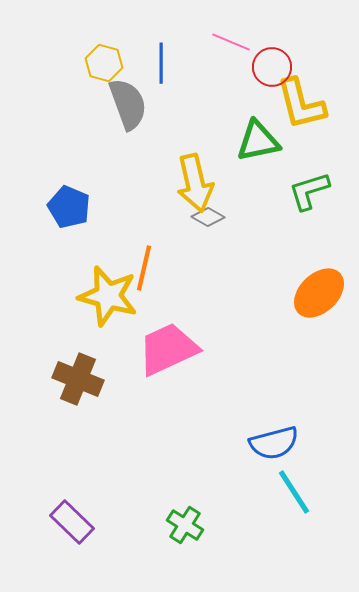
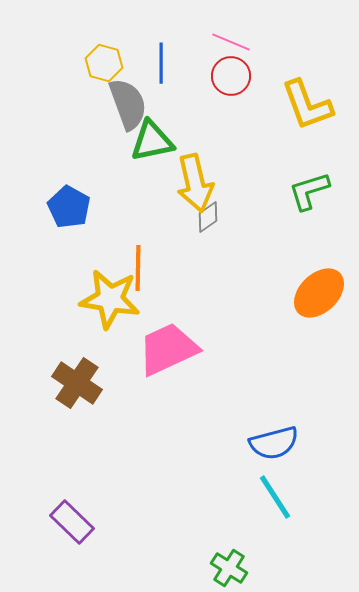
red circle: moved 41 px left, 9 px down
yellow L-shape: moved 6 px right, 1 px down; rotated 6 degrees counterclockwise
green triangle: moved 106 px left
blue pentagon: rotated 6 degrees clockwise
gray diamond: rotated 64 degrees counterclockwise
orange line: moved 6 px left; rotated 12 degrees counterclockwise
yellow star: moved 2 px right, 3 px down; rotated 6 degrees counterclockwise
brown cross: moved 1 px left, 4 px down; rotated 12 degrees clockwise
cyan line: moved 19 px left, 5 px down
green cross: moved 44 px right, 43 px down
